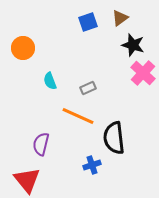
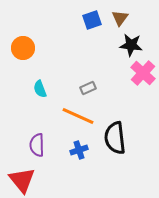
brown triangle: rotated 18 degrees counterclockwise
blue square: moved 4 px right, 2 px up
black star: moved 2 px left; rotated 10 degrees counterclockwise
cyan semicircle: moved 10 px left, 8 px down
black semicircle: moved 1 px right
purple semicircle: moved 4 px left, 1 px down; rotated 15 degrees counterclockwise
blue cross: moved 13 px left, 15 px up
red triangle: moved 5 px left
